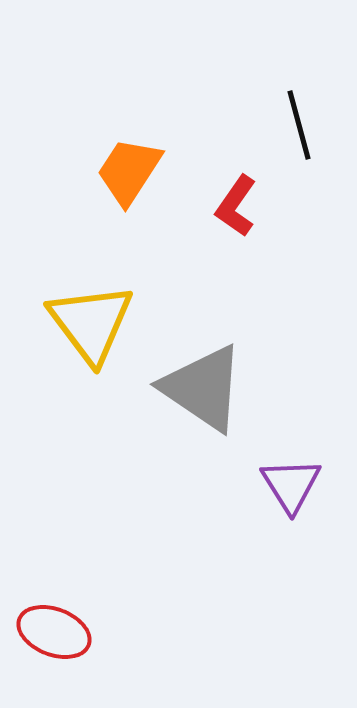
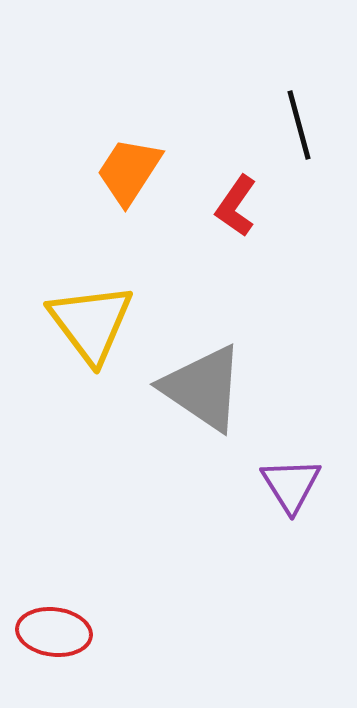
red ellipse: rotated 14 degrees counterclockwise
